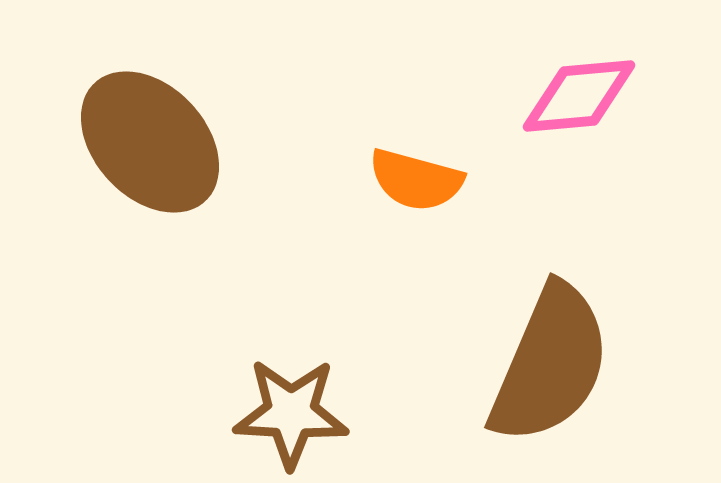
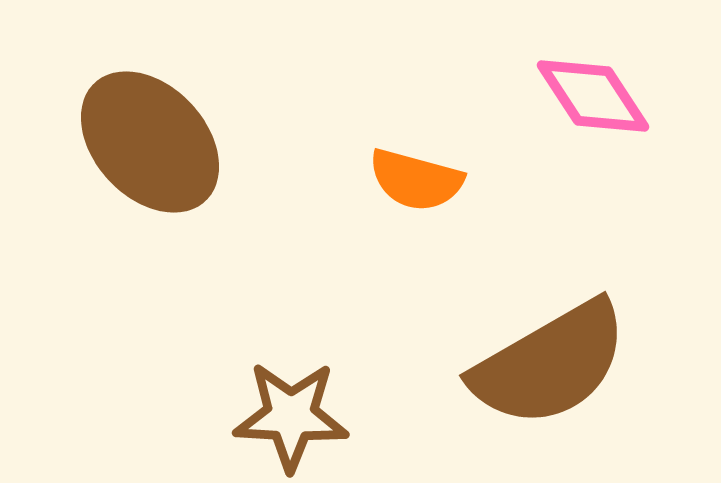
pink diamond: moved 14 px right; rotated 62 degrees clockwise
brown semicircle: rotated 37 degrees clockwise
brown star: moved 3 px down
